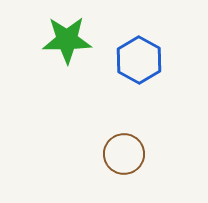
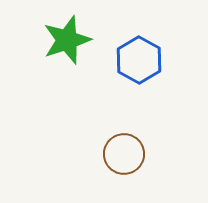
green star: rotated 18 degrees counterclockwise
